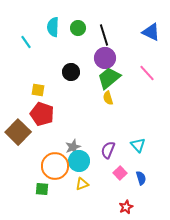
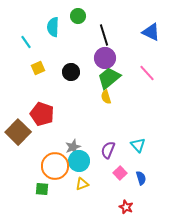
green circle: moved 12 px up
yellow square: moved 22 px up; rotated 32 degrees counterclockwise
yellow semicircle: moved 2 px left, 1 px up
red star: rotated 24 degrees counterclockwise
